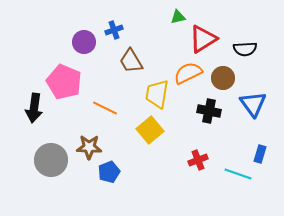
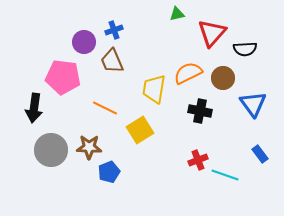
green triangle: moved 1 px left, 3 px up
red triangle: moved 9 px right, 6 px up; rotated 16 degrees counterclockwise
brown trapezoid: moved 19 px left; rotated 8 degrees clockwise
pink pentagon: moved 1 px left, 5 px up; rotated 16 degrees counterclockwise
yellow trapezoid: moved 3 px left, 5 px up
black cross: moved 9 px left
yellow square: moved 10 px left; rotated 8 degrees clockwise
blue rectangle: rotated 54 degrees counterclockwise
gray circle: moved 10 px up
cyan line: moved 13 px left, 1 px down
